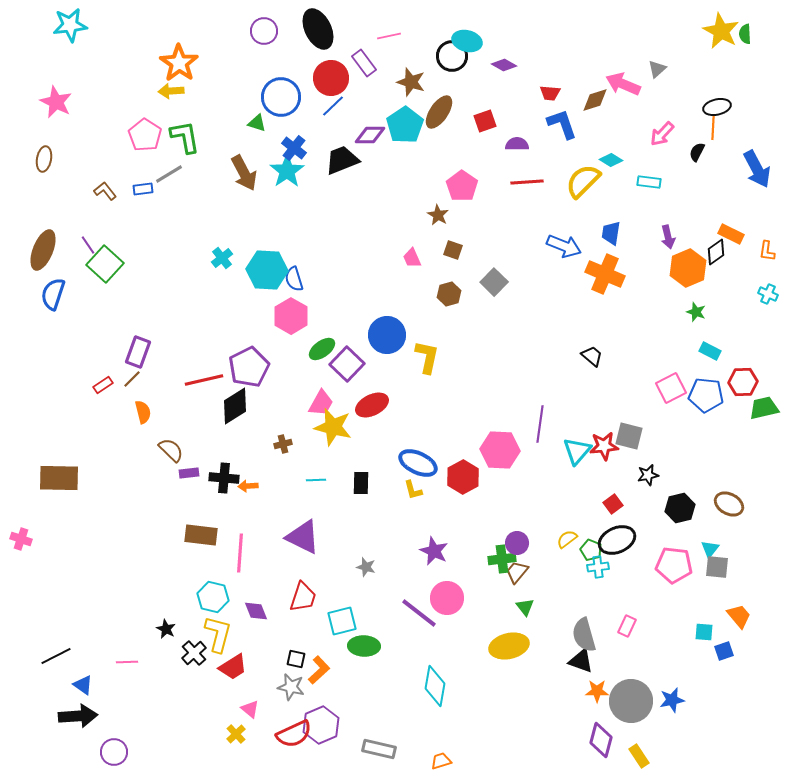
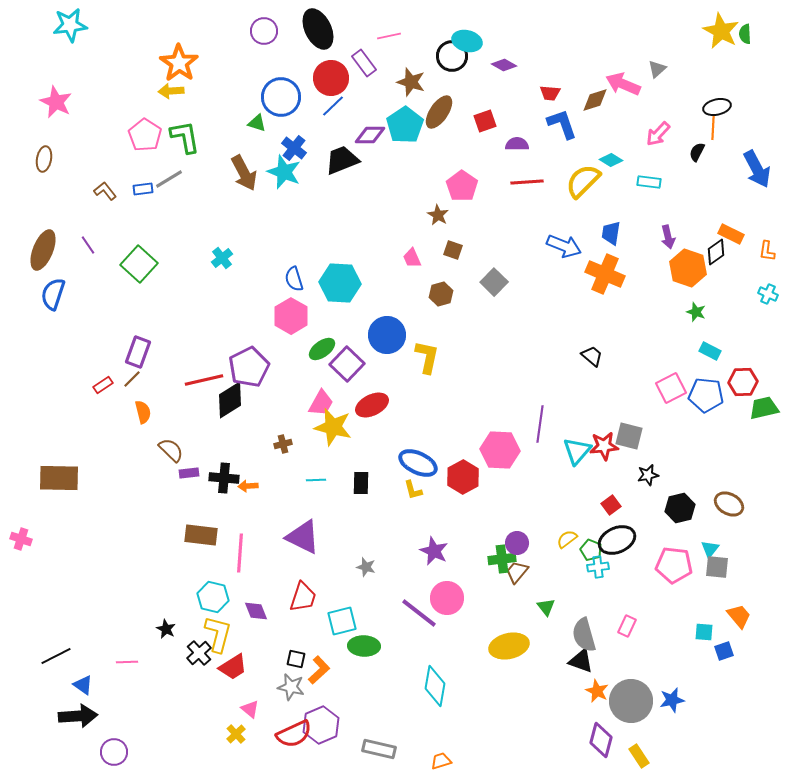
pink arrow at (662, 134): moved 4 px left
cyan star at (287, 171): moved 3 px left, 1 px down; rotated 16 degrees counterclockwise
gray line at (169, 174): moved 5 px down
green square at (105, 264): moved 34 px right
orange hexagon at (688, 268): rotated 18 degrees counterclockwise
cyan hexagon at (267, 270): moved 73 px right, 13 px down
brown hexagon at (449, 294): moved 8 px left
black diamond at (235, 406): moved 5 px left, 6 px up
red square at (613, 504): moved 2 px left, 1 px down
green triangle at (525, 607): moved 21 px right
black cross at (194, 653): moved 5 px right
orange star at (597, 691): rotated 25 degrees clockwise
